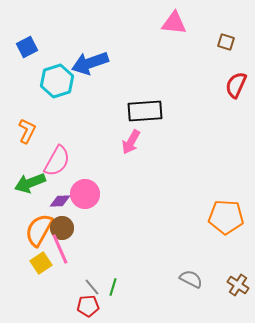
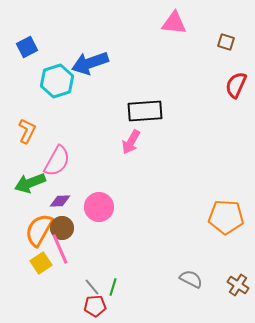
pink circle: moved 14 px right, 13 px down
red pentagon: moved 7 px right
